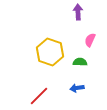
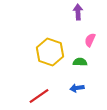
red line: rotated 10 degrees clockwise
